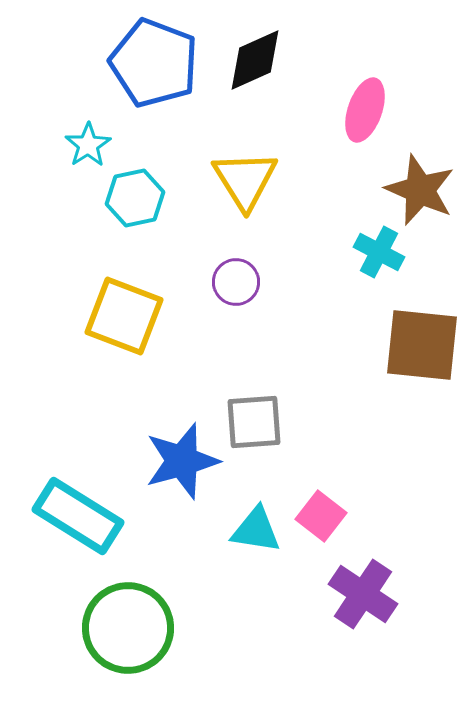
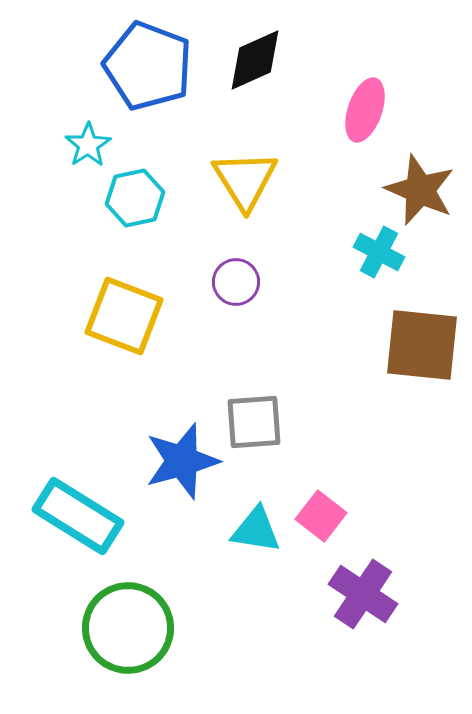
blue pentagon: moved 6 px left, 3 px down
